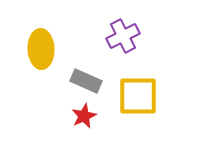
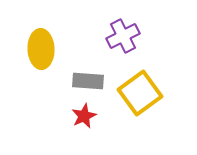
gray rectangle: moved 2 px right; rotated 20 degrees counterclockwise
yellow square: moved 2 px right, 3 px up; rotated 36 degrees counterclockwise
